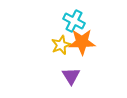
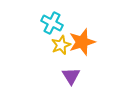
cyan cross: moved 22 px left, 2 px down
orange star: rotated 16 degrees counterclockwise
